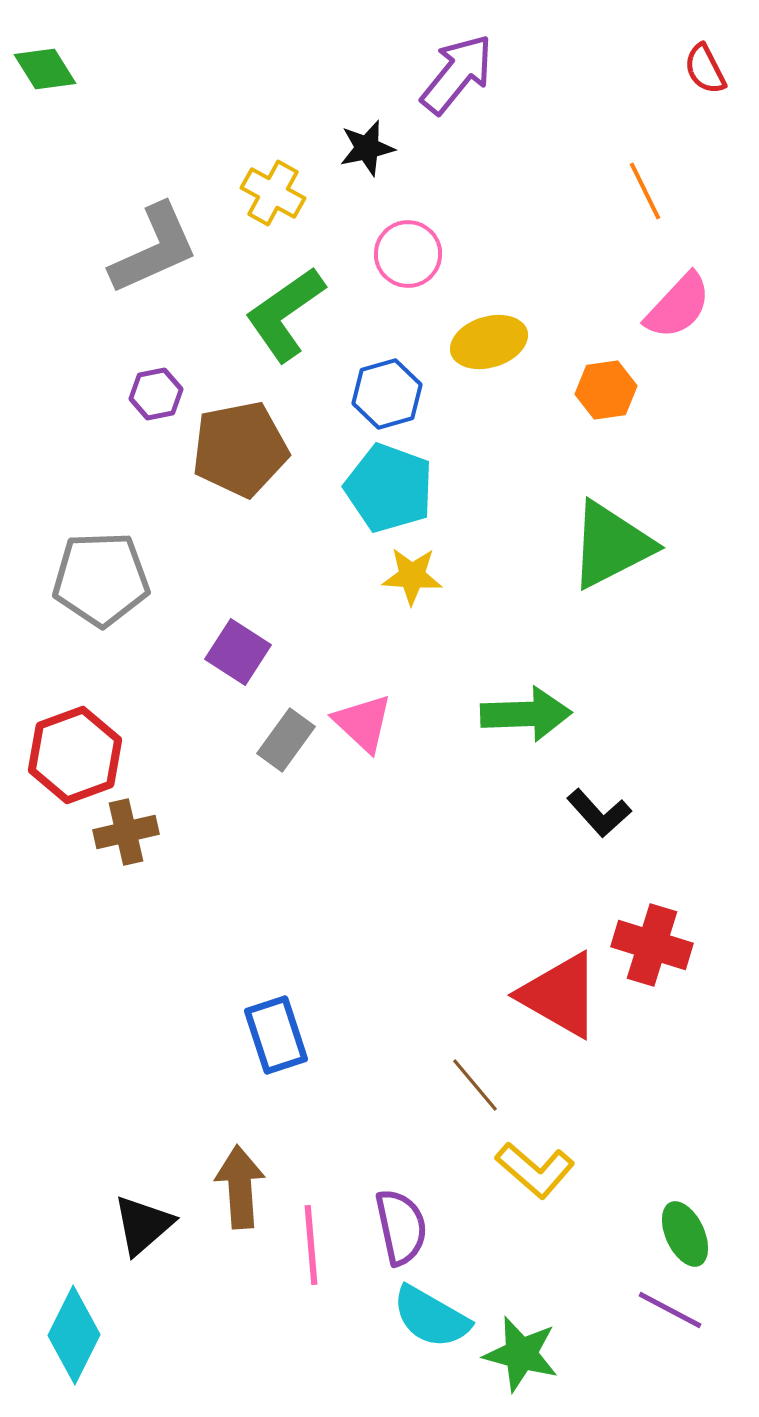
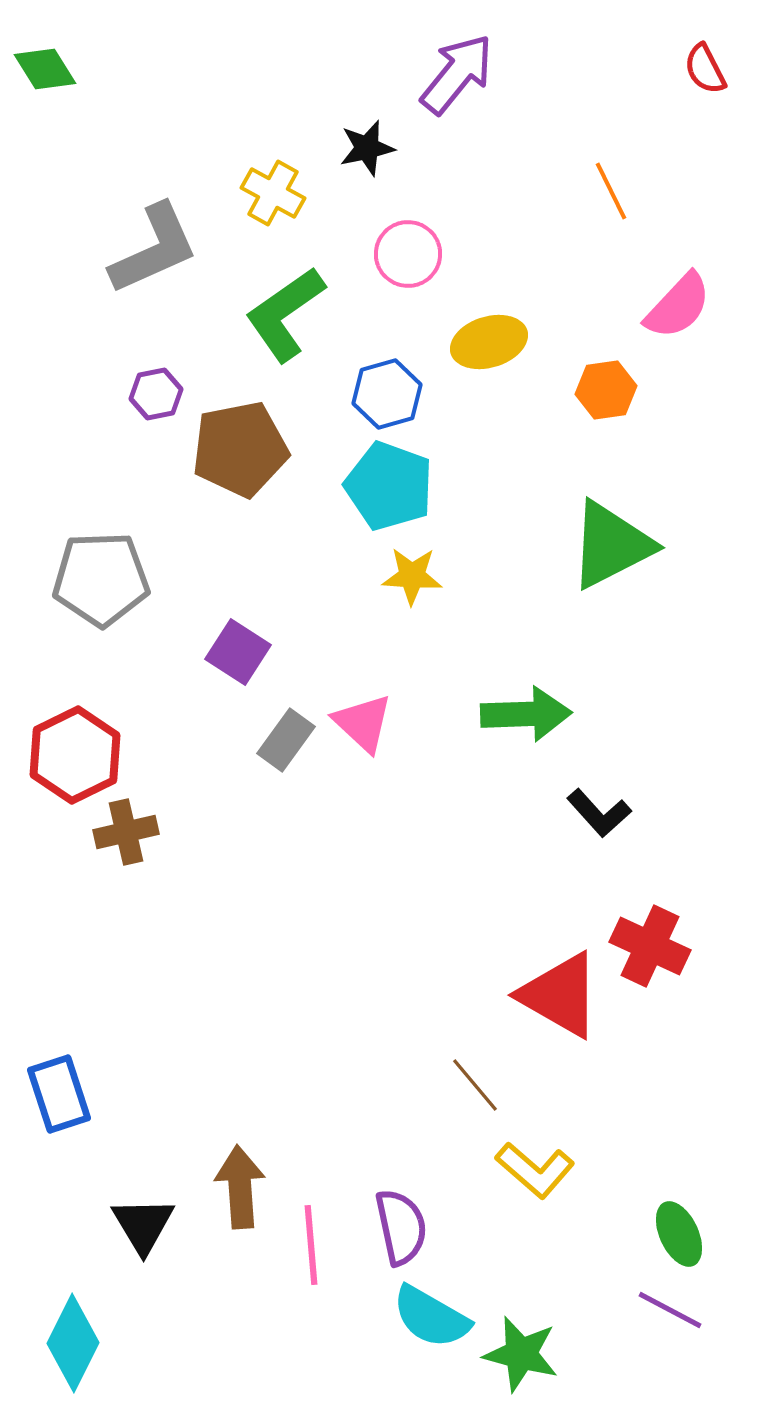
orange line: moved 34 px left
cyan pentagon: moved 2 px up
red hexagon: rotated 6 degrees counterclockwise
red cross: moved 2 px left, 1 px down; rotated 8 degrees clockwise
blue rectangle: moved 217 px left, 59 px down
black triangle: rotated 20 degrees counterclockwise
green ellipse: moved 6 px left
cyan diamond: moved 1 px left, 8 px down
